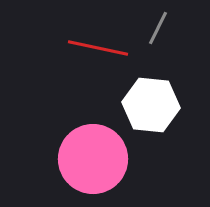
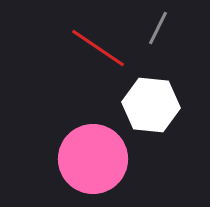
red line: rotated 22 degrees clockwise
